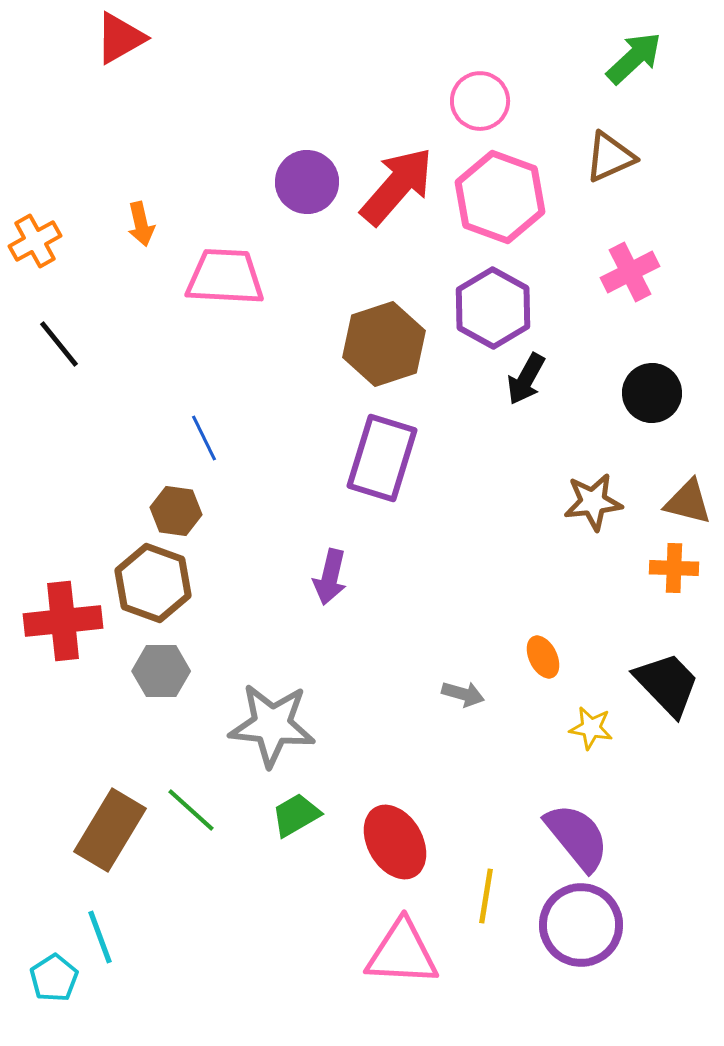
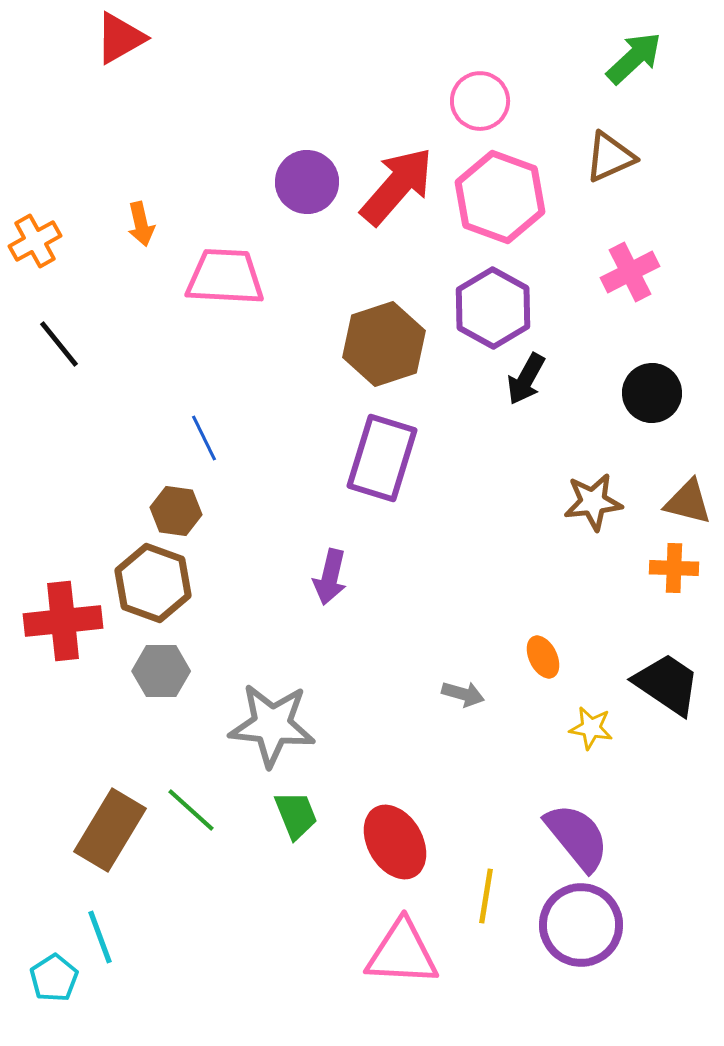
black trapezoid at (667, 684): rotated 12 degrees counterclockwise
green trapezoid at (296, 815): rotated 98 degrees clockwise
